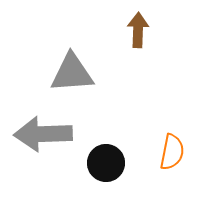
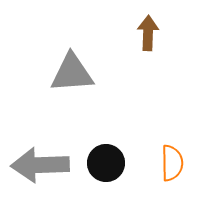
brown arrow: moved 10 px right, 3 px down
gray arrow: moved 3 px left, 31 px down
orange semicircle: moved 11 px down; rotated 12 degrees counterclockwise
